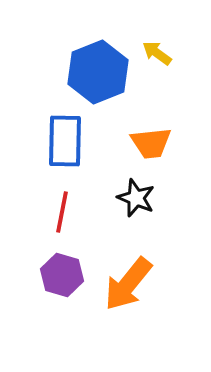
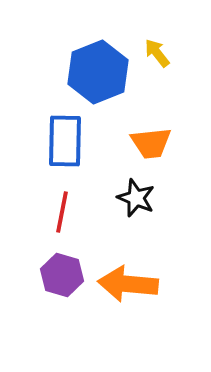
yellow arrow: rotated 16 degrees clockwise
orange arrow: rotated 56 degrees clockwise
